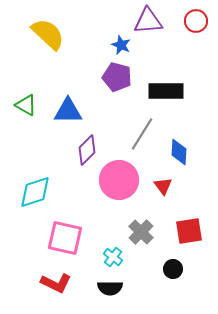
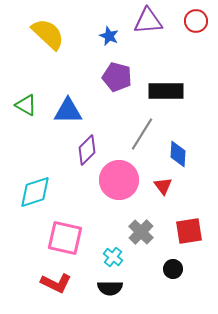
blue star: moved 12 px left, 9 px up
blue diamond: moved 1 px left, 2 px down
